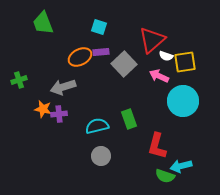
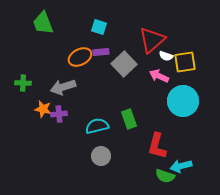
green cross: moved 4 px right, 3 px down; rotated 21 degrees clockwise
